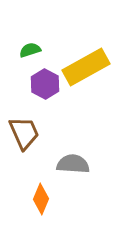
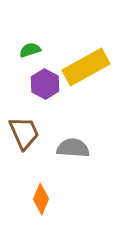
gray semicircle: moved 16 px up
